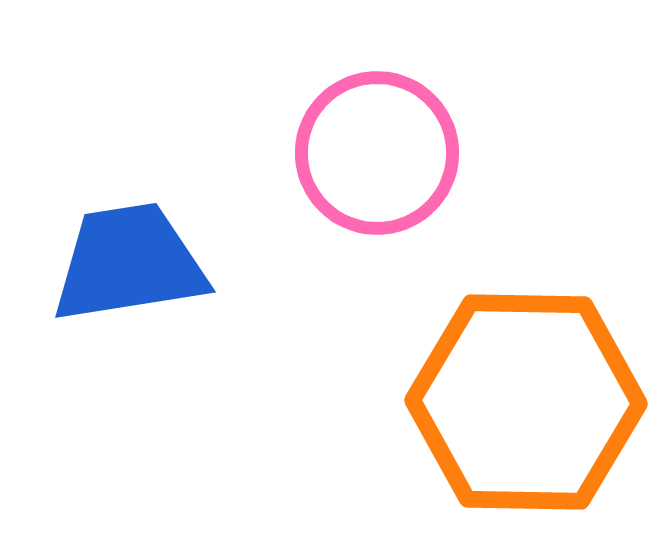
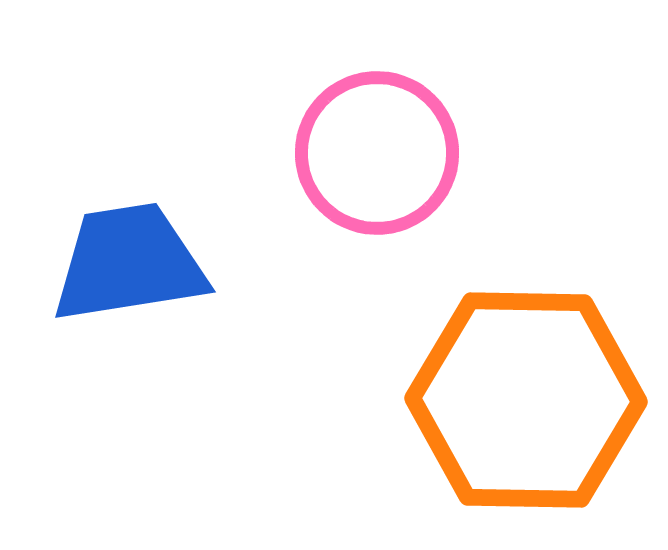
orange hexagon: moved 2 px up
